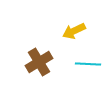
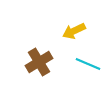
cyan line: rotated 20 degrees clockwise
